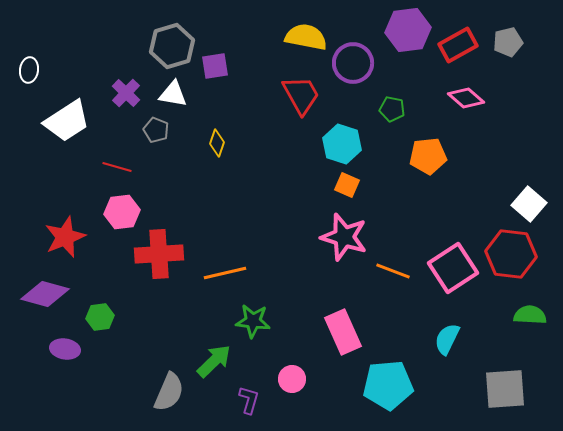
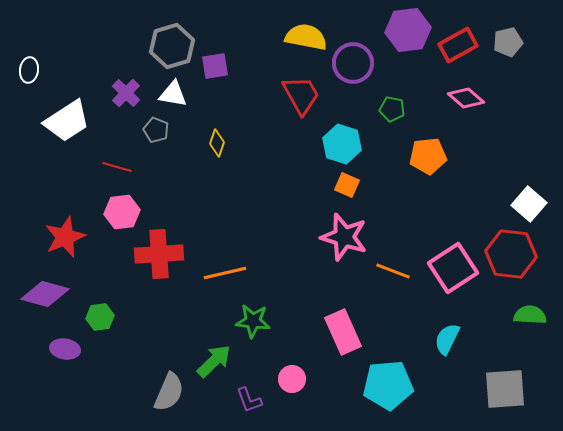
purple L-shape at (249, 400): rotated 144 degrees clockwise
